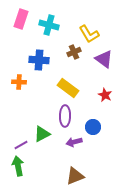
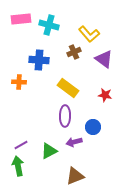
pink rectangle: rotated 66 degrees clockwise
yellow L-shape: rotated 10 degrees counterclockwise
red star: rotated 16 degrees counterclockwise
green triangle: moved 7 px right, 17 px down
